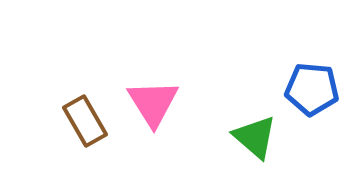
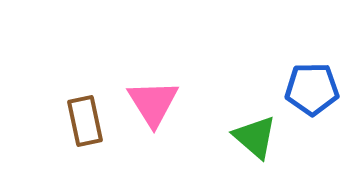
blue pentagon: rotated 6 degrees counterclockwise
brown rectangle: rotated 18 degrees clockwise
